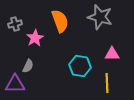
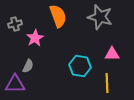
orange semicircle: moved 2 px left, 5 px up
